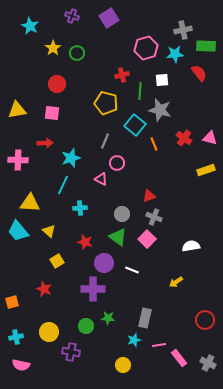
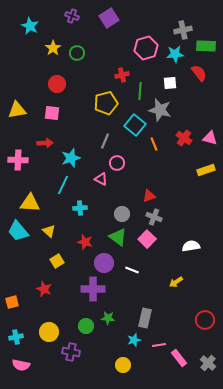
white square at (162, 80): moved 8 px right, 3 px down
yellow pentagon at (106, 103): rotated 30 degrees counterclockwise
gray cross at (208, 363): rotated 14 degrees clockwise
